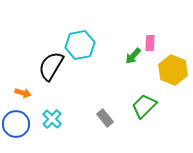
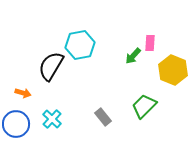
gray rectangle: moved 2 px left, 1 px up
